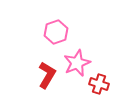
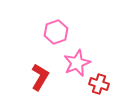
red L-shape: moved 7 px left, 2 px down
